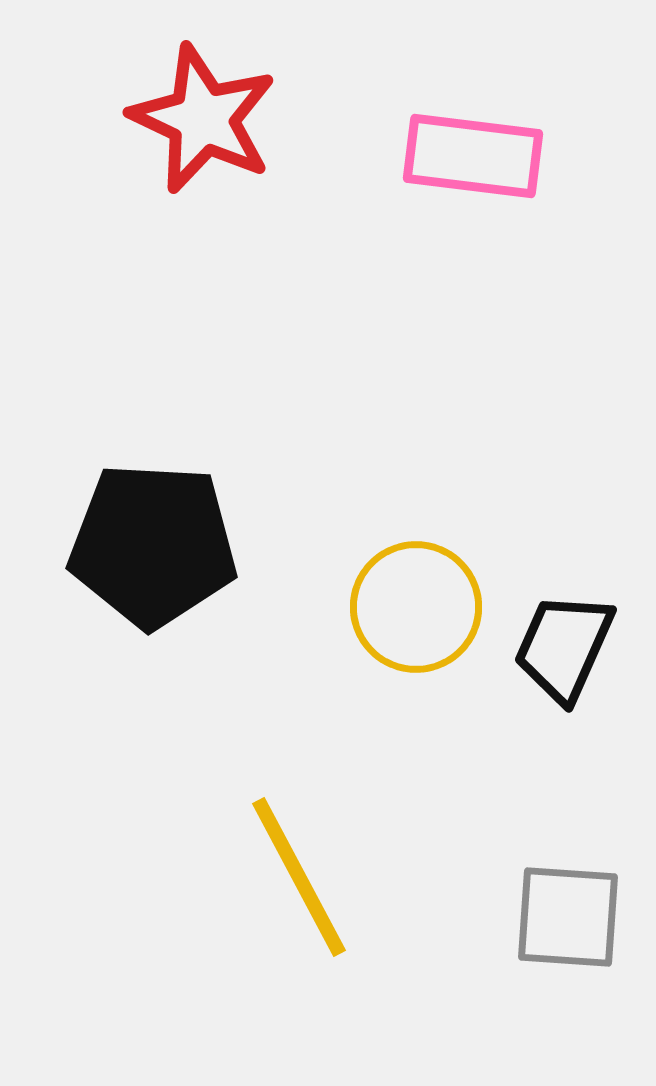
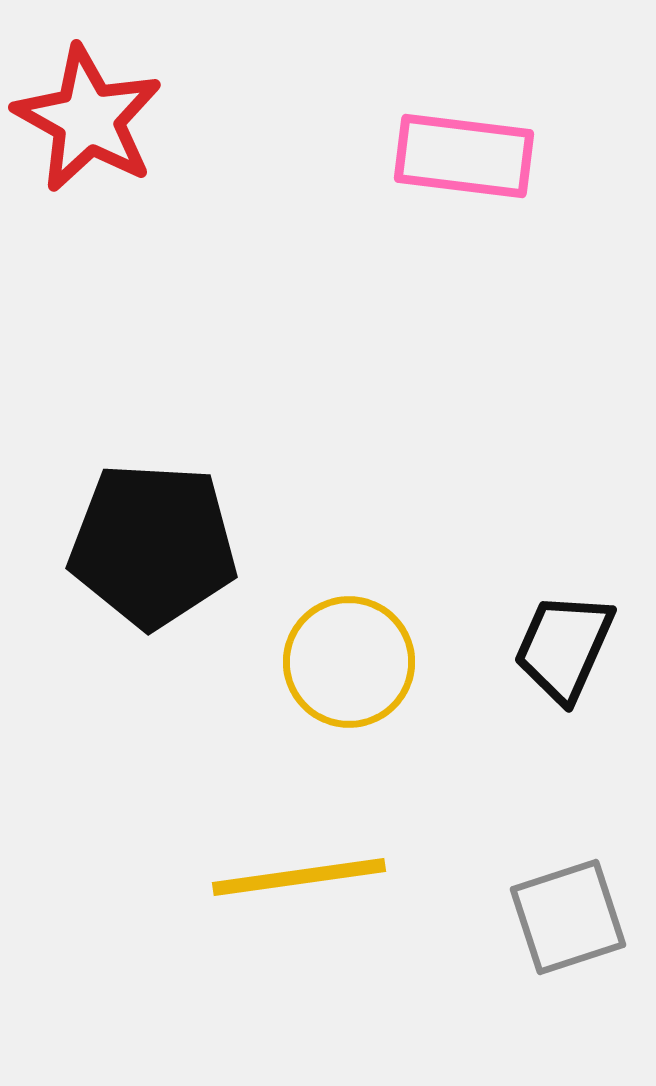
red star: moved 115 px left; rotated 4 degrees clockwise
pink rectangle: moved 9 px left
yellow circle: moved 67 px left, 55 px down
yellow line: rotated 70 degrees counterclockwise
gray square: rotated 22 degrees counterclockwise
